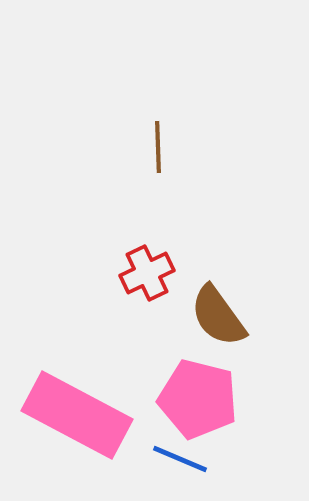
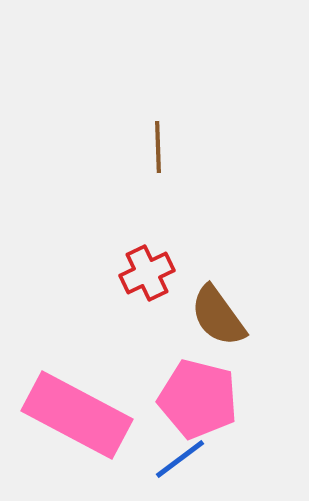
blue line: rotated 60 degrees counterclockwise
